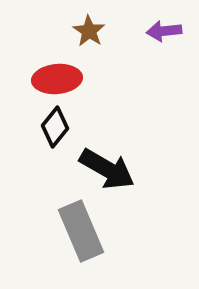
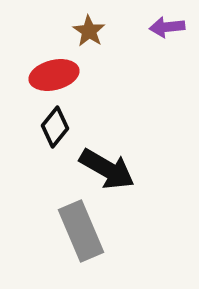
purple arrow: moved 3 px right, 4 px up
red ellipse: moved 3 px left, 4 px up; rotated 9 degrees counterclockwise
